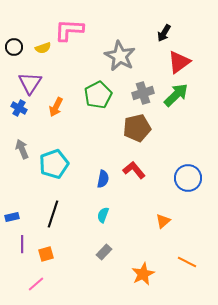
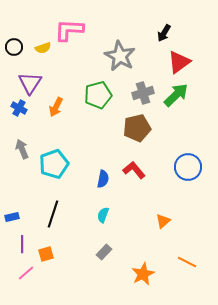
green pentagon: rotated 12 degrees clockwise
blue circle: moved 11 px up
pink line: moved 10 px left, 11 px up
